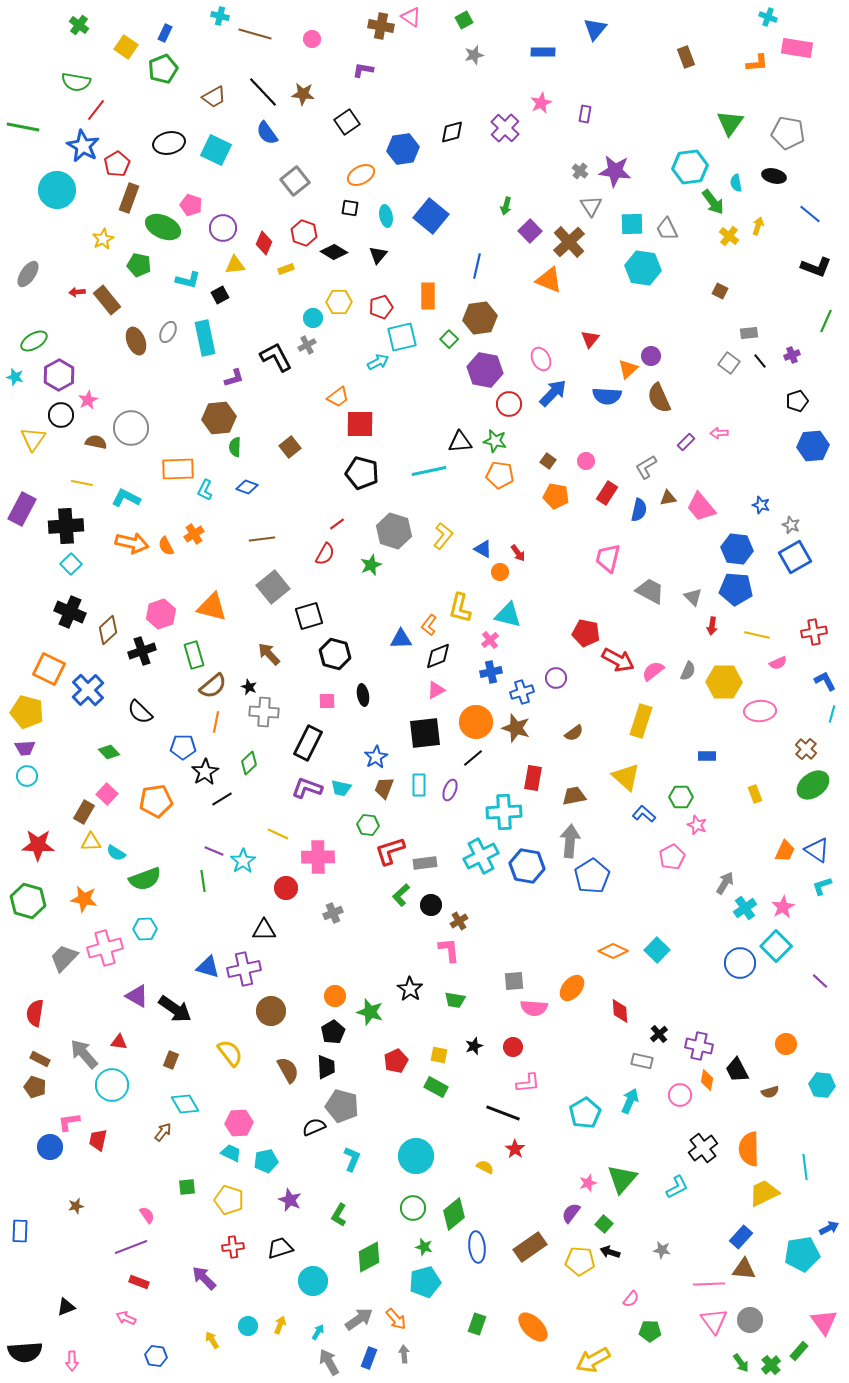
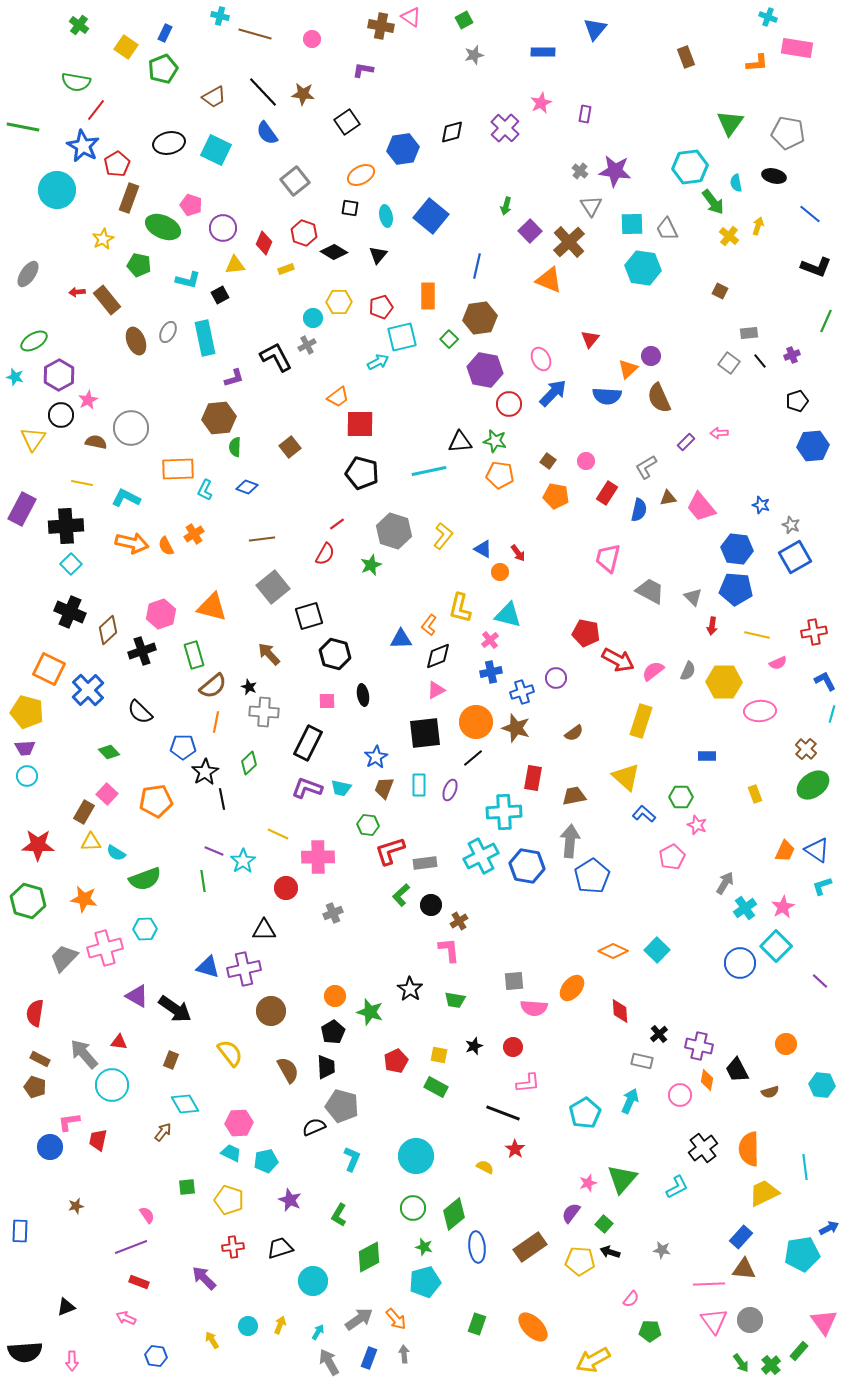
black line at (222, 799): rotated 70 degrees counterclockwise
